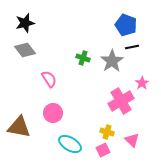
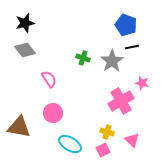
pink star: rotated 24 degrees counterclockwise
